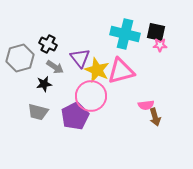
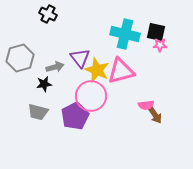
black cross: moved 30 px up
gray arrow: rotated 48 degrees counterclockwise
brown arrow: moved 2 px up; rotated 18 degrees counterclockwise
